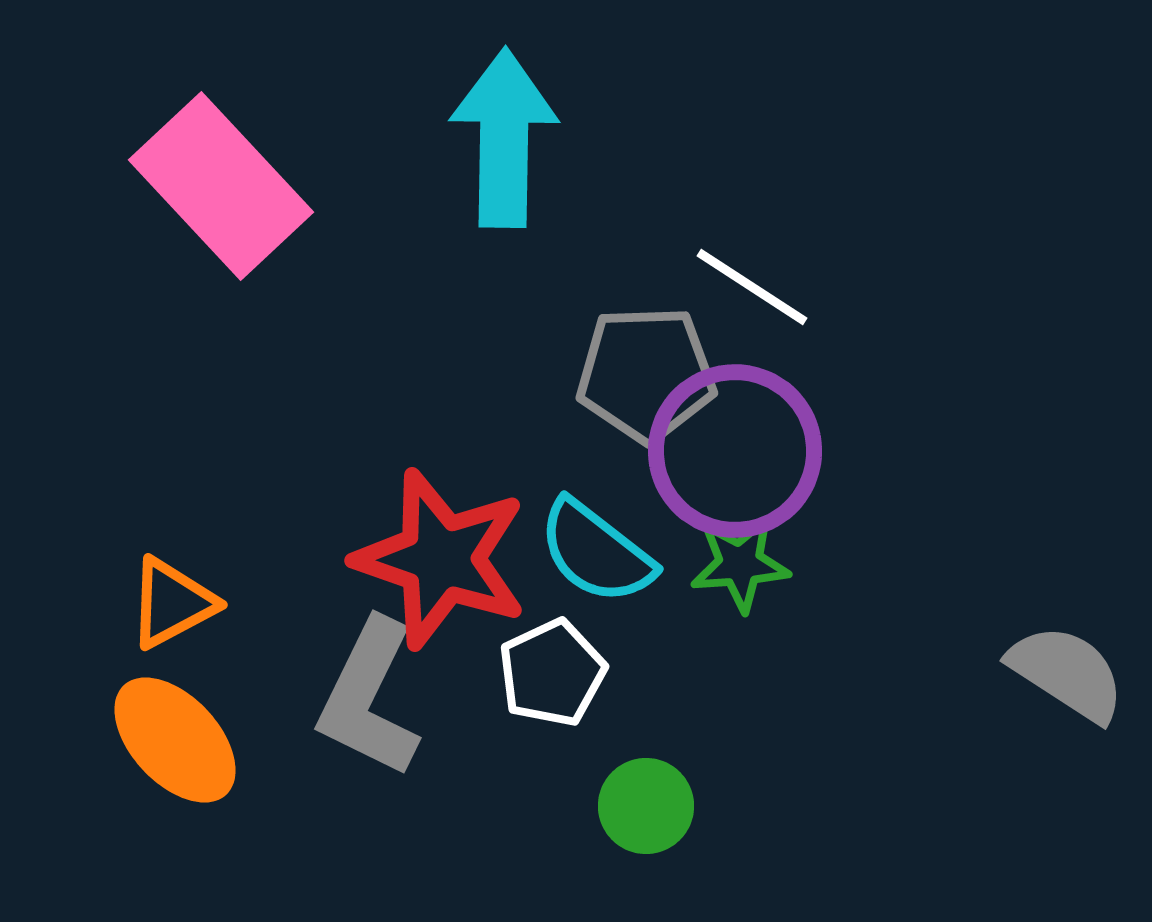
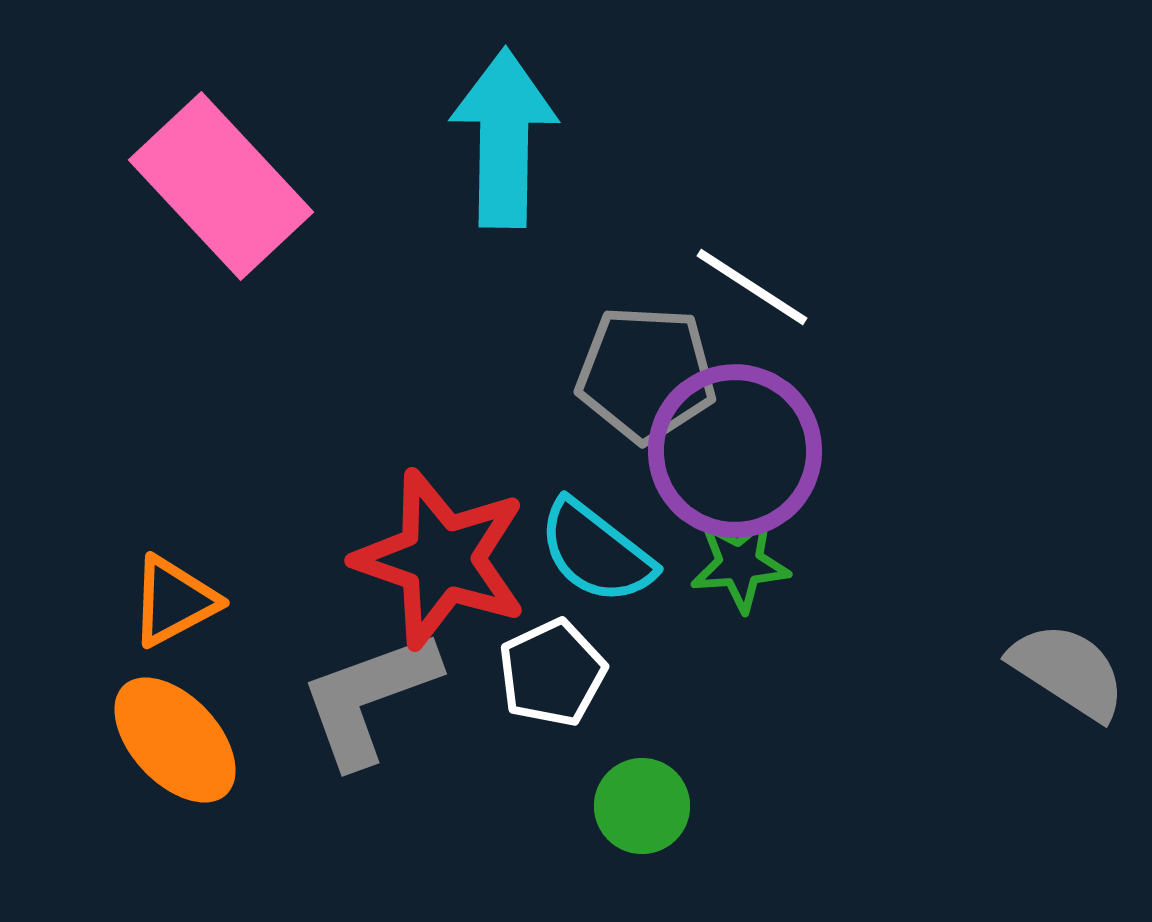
gray pentagon: rotated 5 degrees clockwise
orange triangle: moved 2 px right, 2 px up
gray semicircle: moved 1 px right, 2 px up
gray L-shape: rotated 44 degrees clockwise
green circle: moved 4 px left
